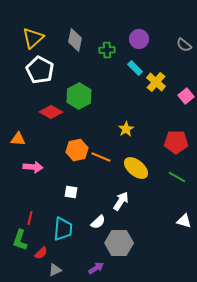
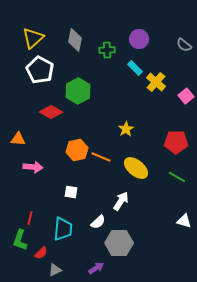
green hexagon: moved 1 px left, 5 px up
